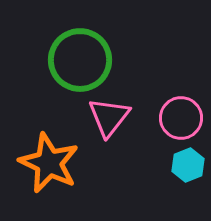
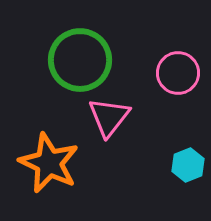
pink circle: moved 3 px left, 45 px up
